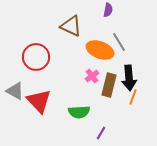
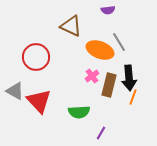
purple semicircle: rotated 72 degrees clockwise
